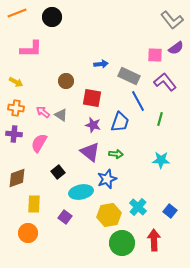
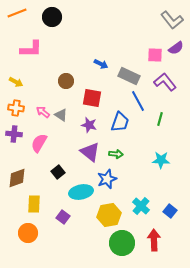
blue arrow: rotated 32 degrees clockwise
purple star: moved 4 px left
cyan cross: moved 3 px right, 1 px up
purple square: moved 2 px left
